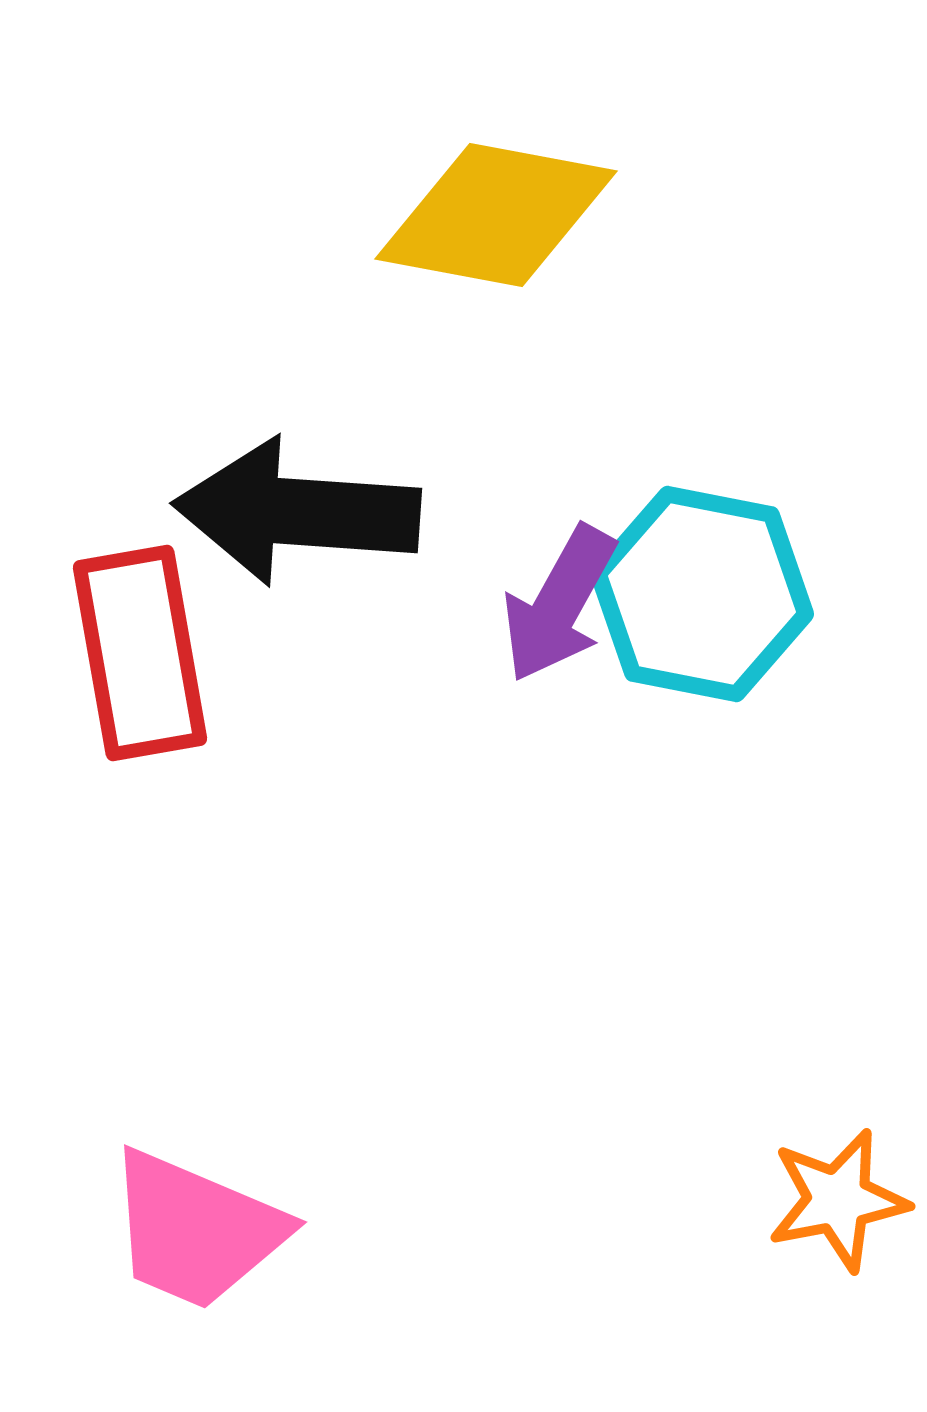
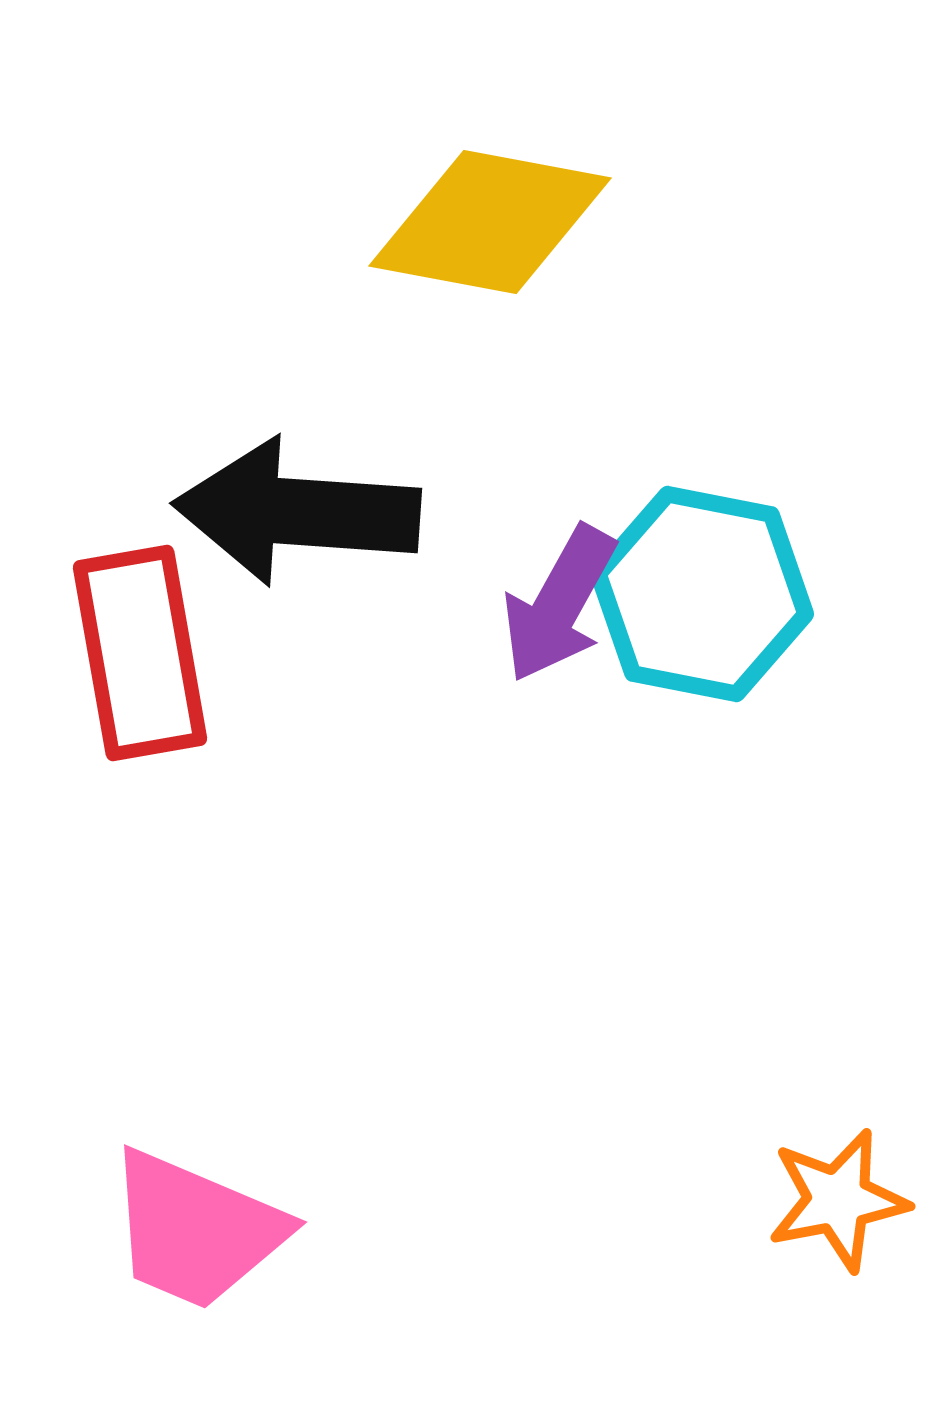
yellow diamond: moved 6 px left, 7 px down
